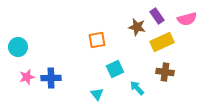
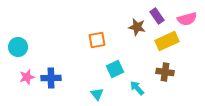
yellow rectangle: moved 5 px right, 1 px up
